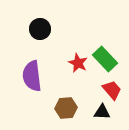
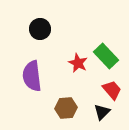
green rectangle: moved 1 px right, 3 px up
black triangle: rotated 48 degrees counterclockwise
